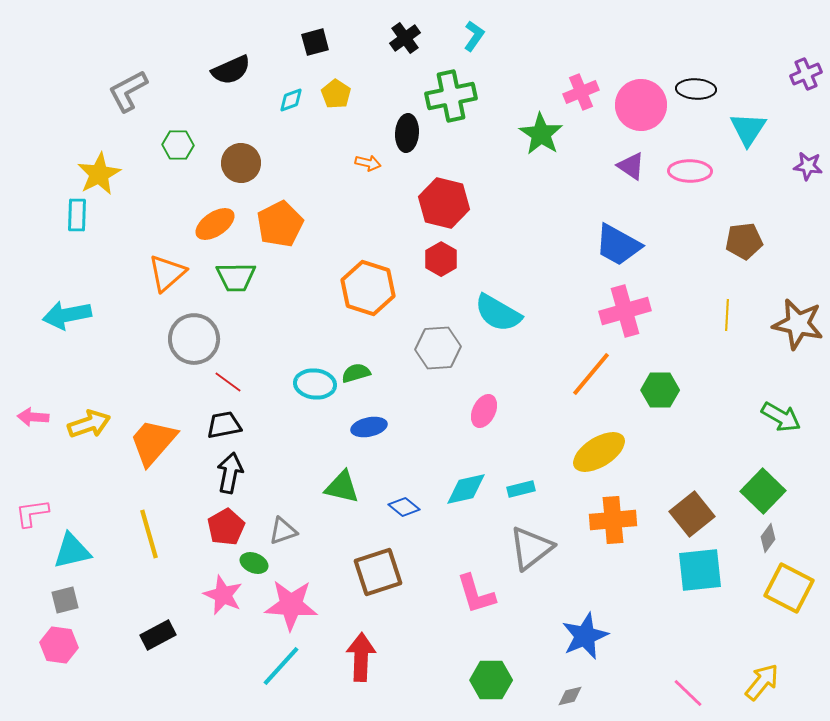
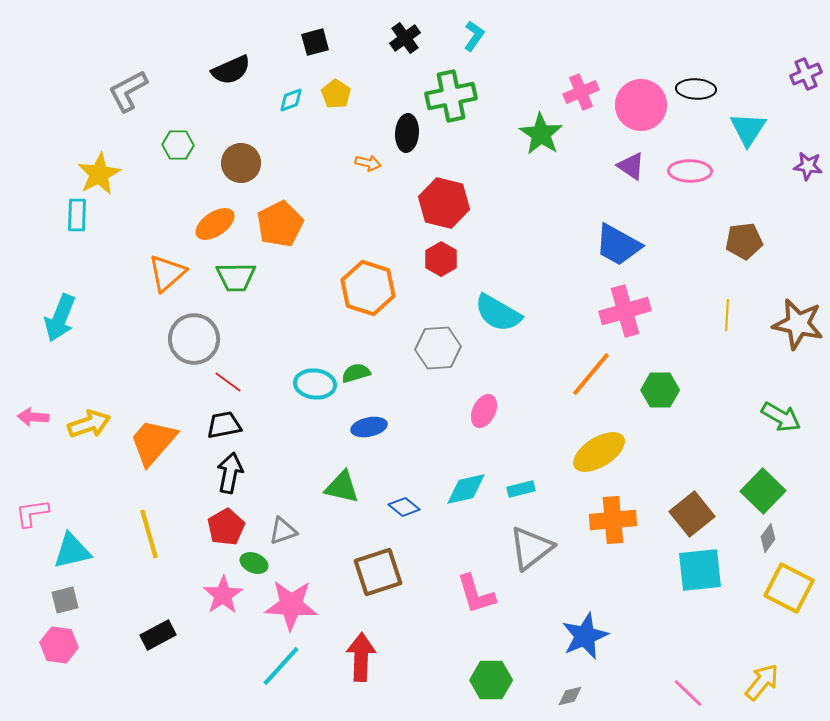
cyan arrow at (67, 315): moved 7 px left, 3 px down; rotated 57 degrees counterclockwise
pink star at (223, 595): rotated 15 degrees clockwise
